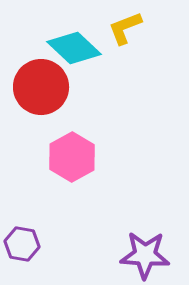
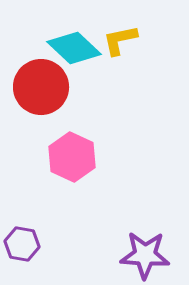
yellow L-shape: moved 5 px left, 12 px down; rotated 9 degrees clockwise
pink hexagon: rotated 6 degrees counterclockwise
